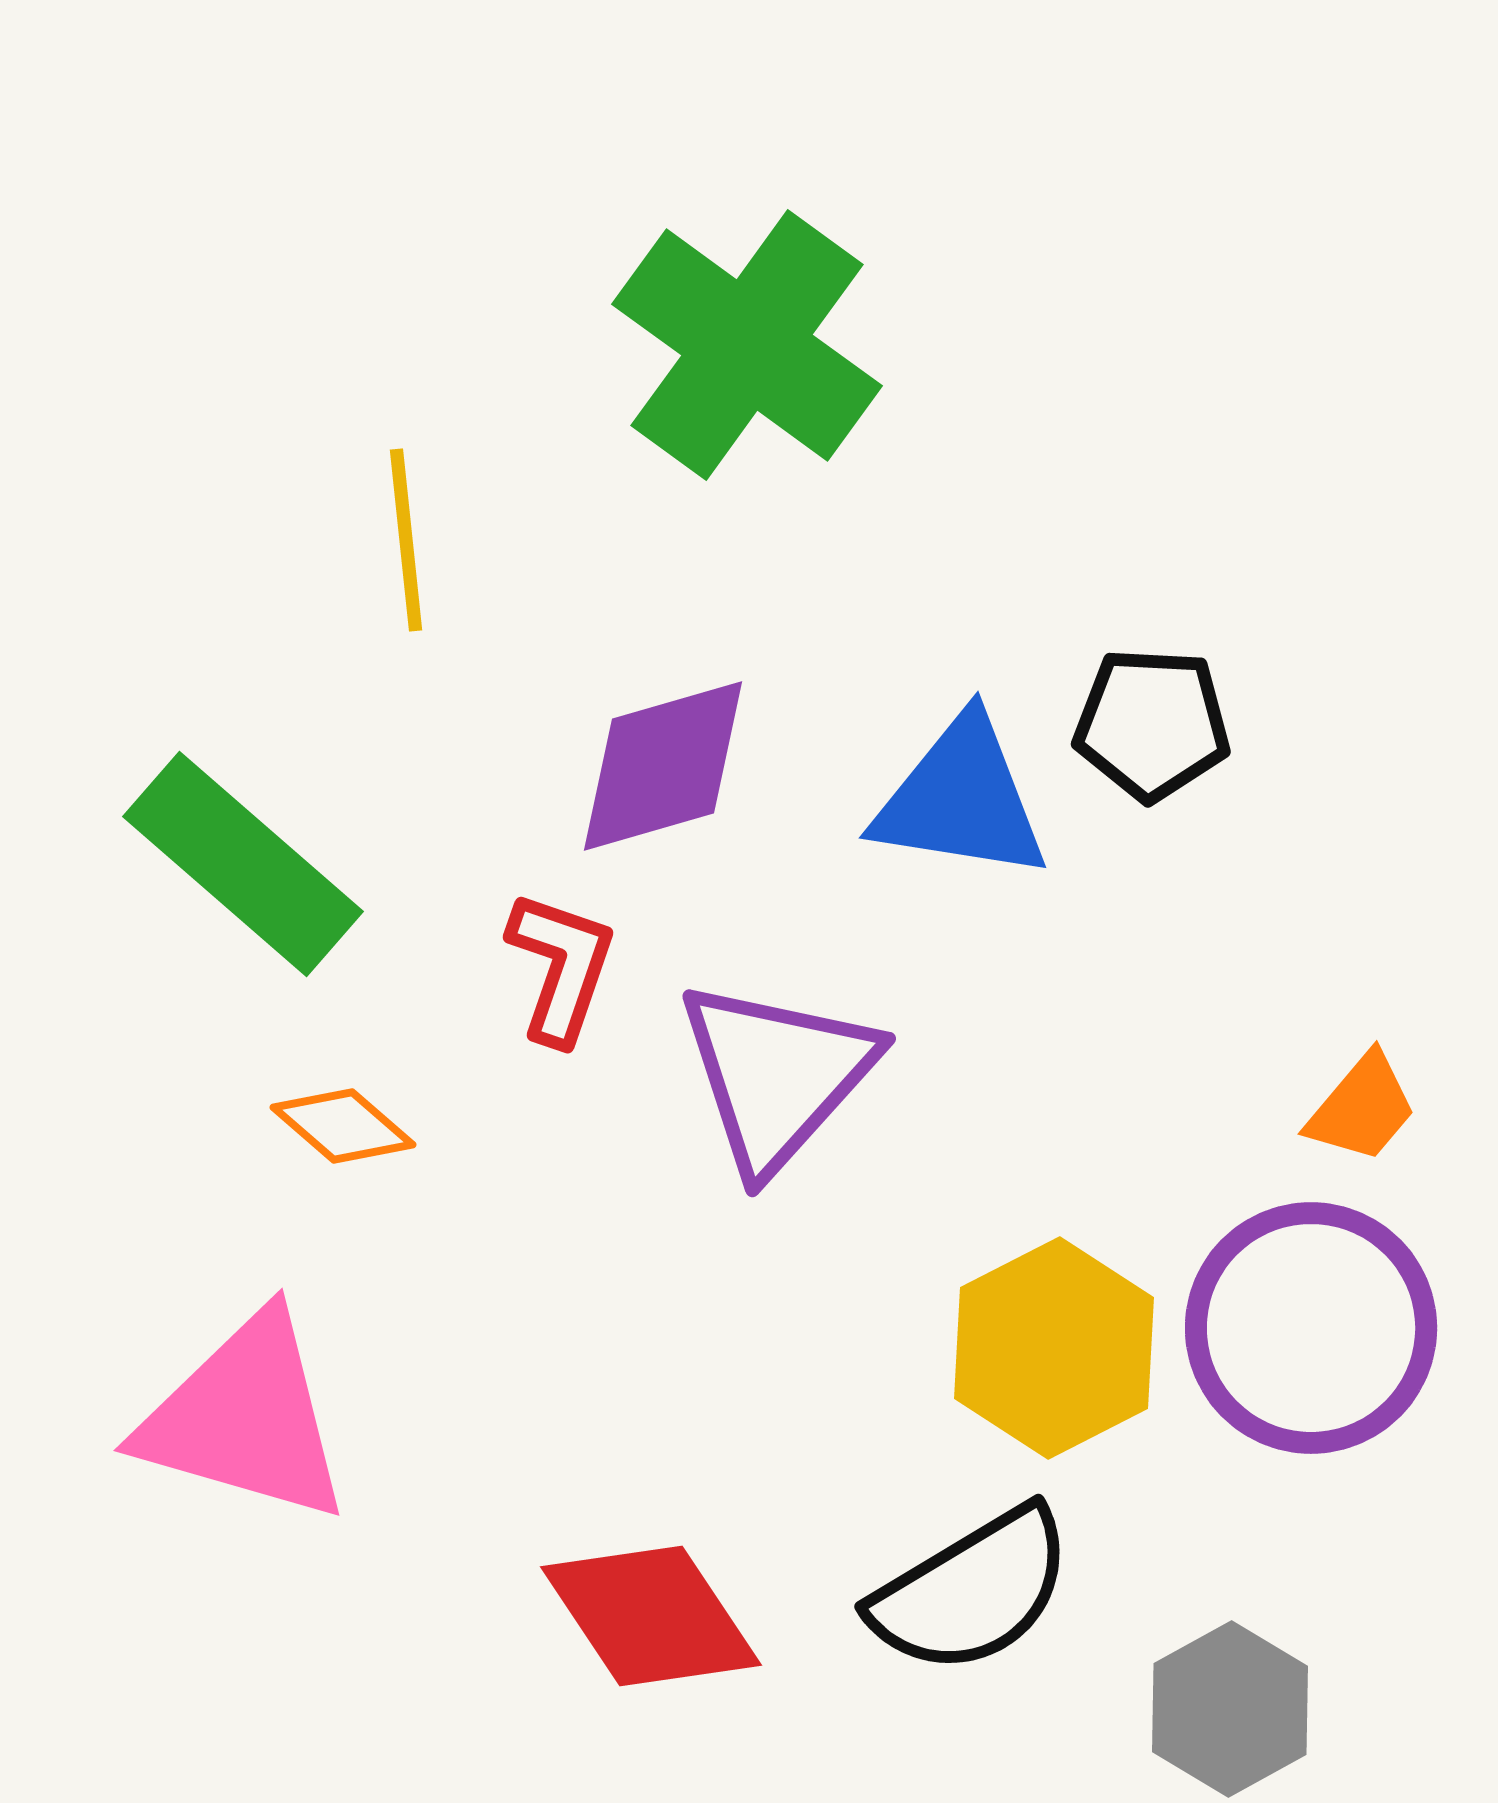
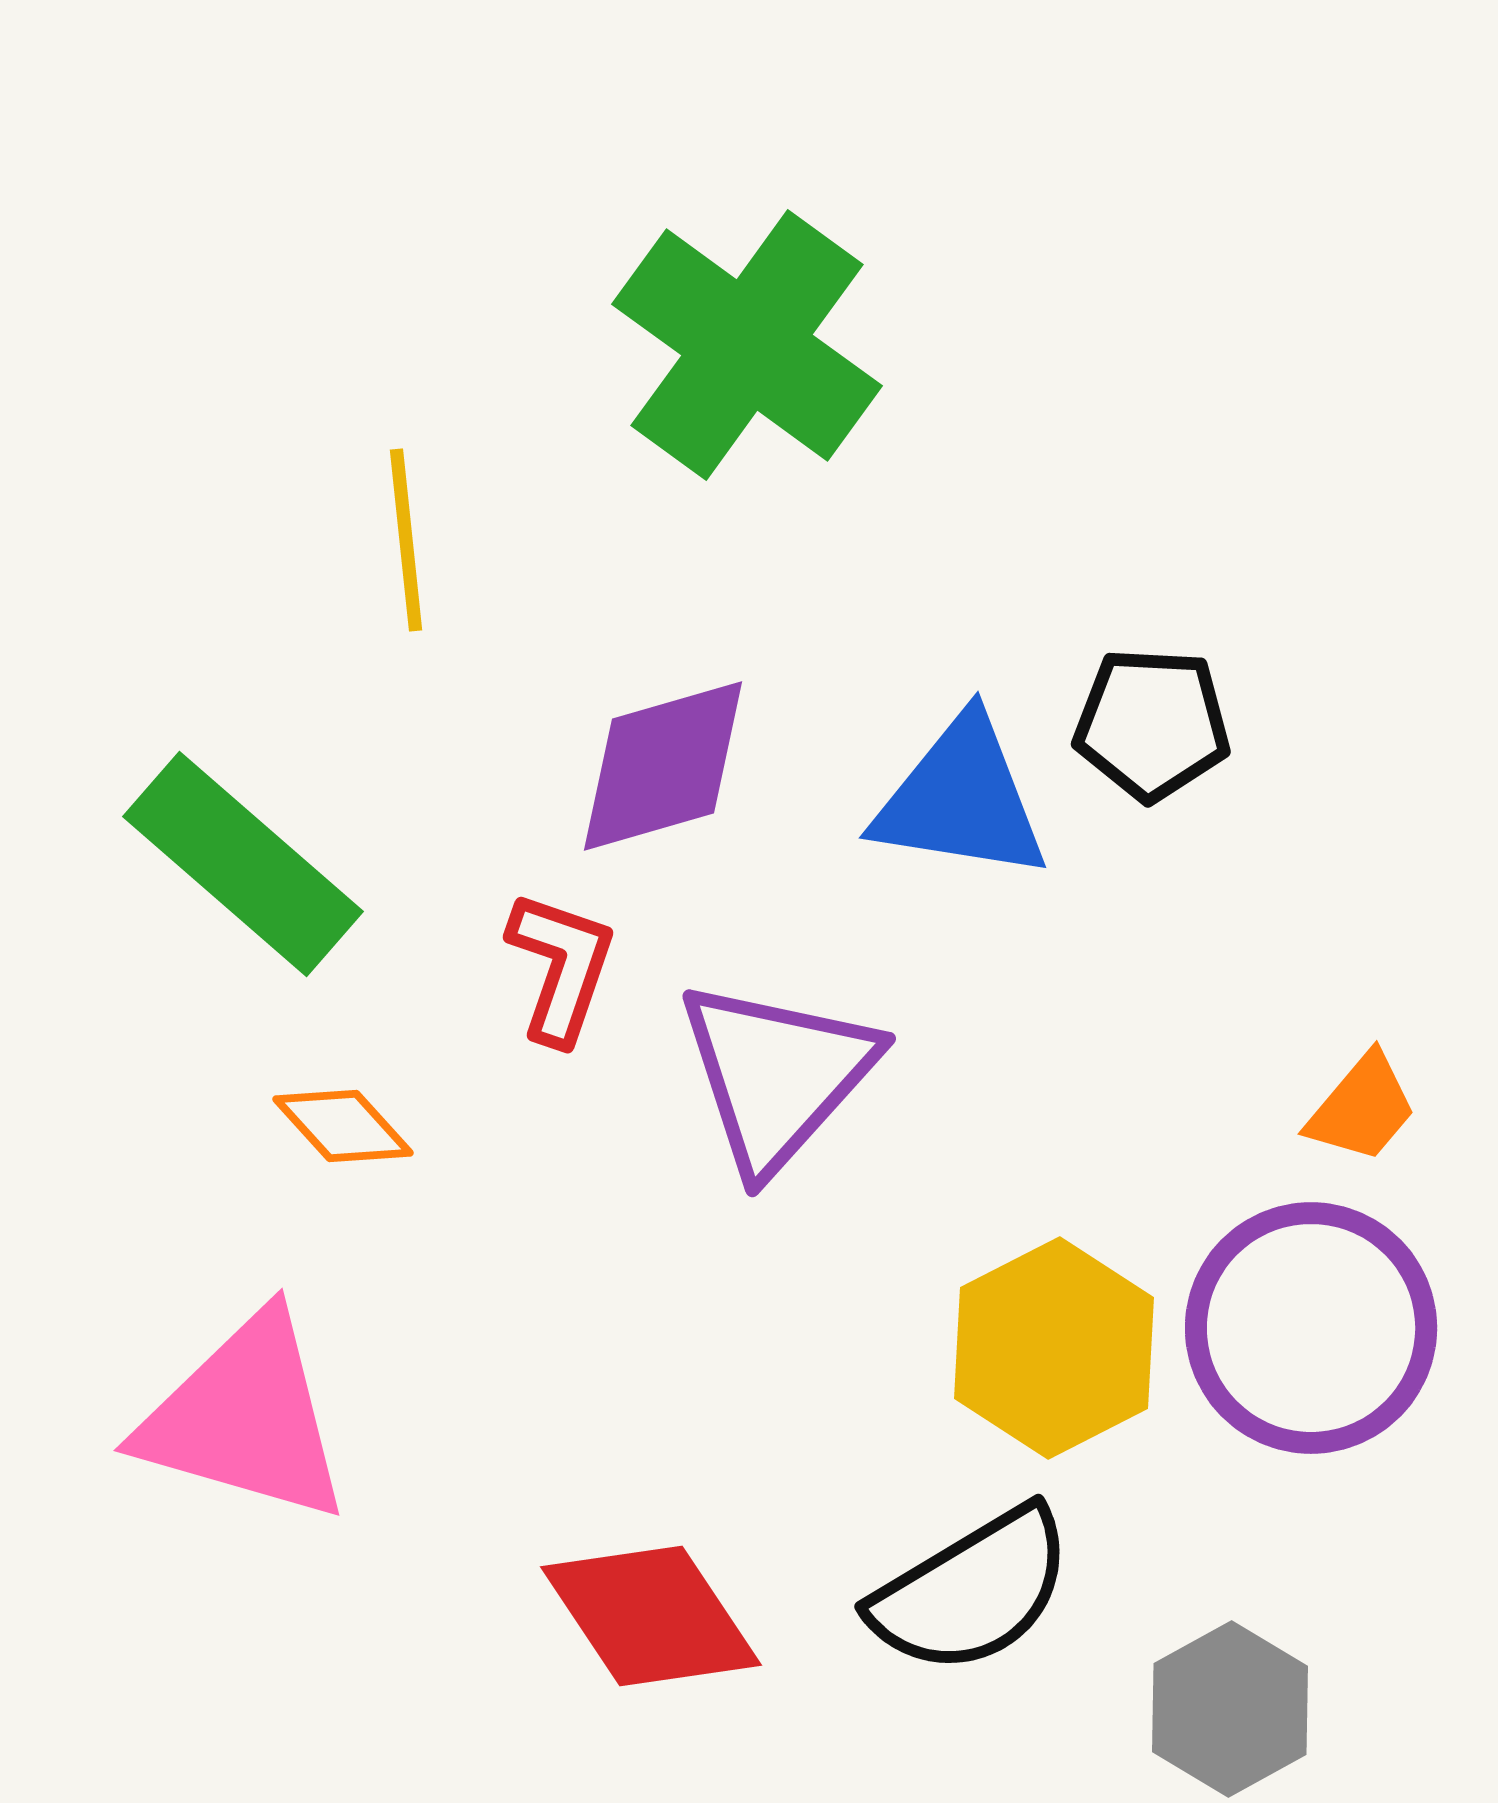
orange diamond: rotated 7 degrees clockwise
